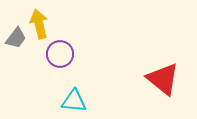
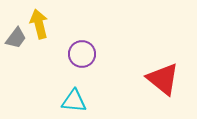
purple circle: moved 22 px right
